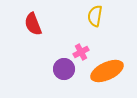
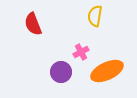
purple circle: moved 3 px left, 3 px down
